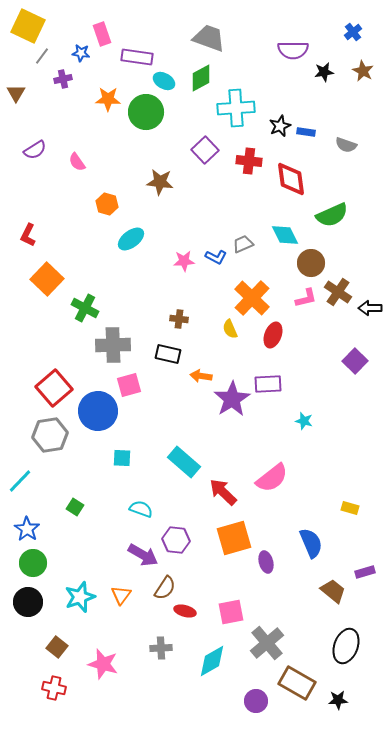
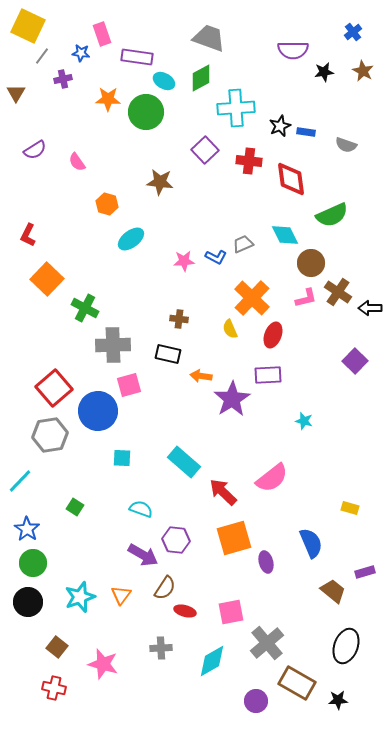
purple rectangle at (268, 384): moved 9 px up
